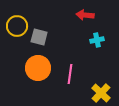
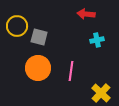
red arrow: moved 1 px right, 1 px up
pink line: moved 1 px right, 3 px up
